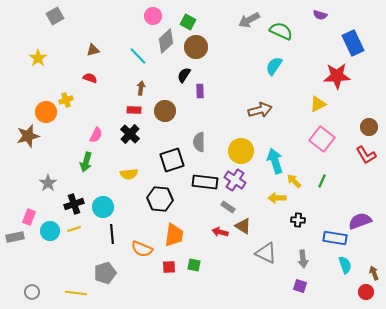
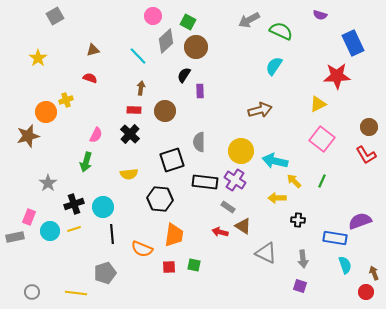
cyan arrow at (275, 161): rotated 60 degrees counterclockwise
